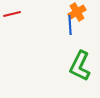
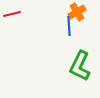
blue line: moved 1 px left, 1 px down
